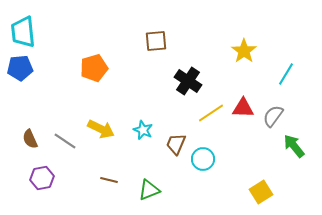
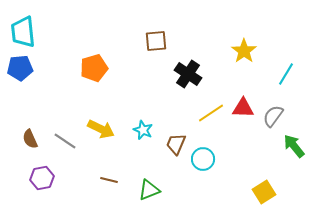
black cross: moved 7 px up
yellow square: moved 3 px right
